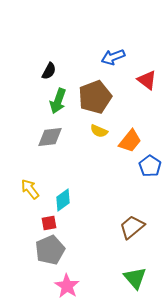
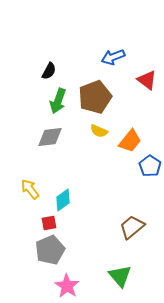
green triangle: moved 15 px left, 2 px up
